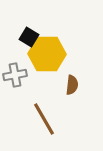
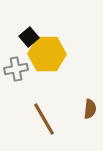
black square: rotated 18 degrees clockwise
gray cross: moved 1 px right, 6 px up
brown semicircle: moved 18 px right, 24 px down
